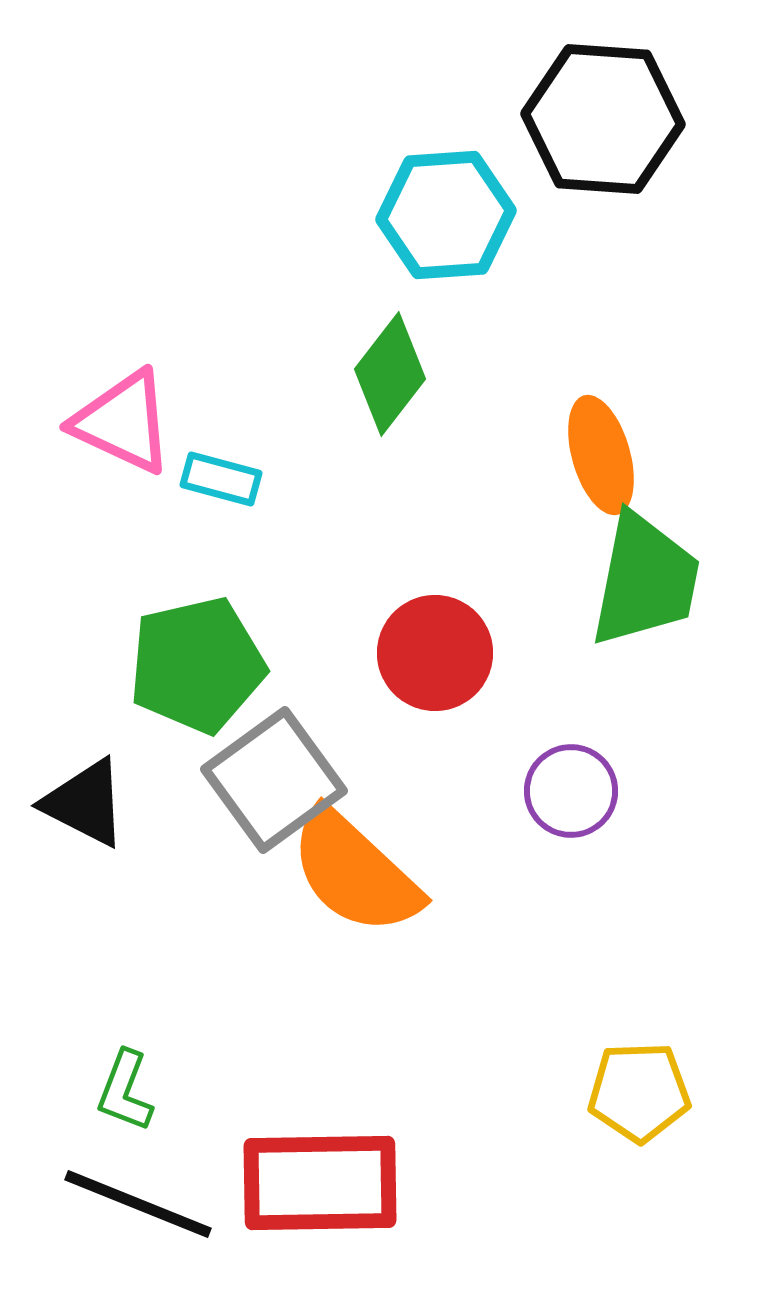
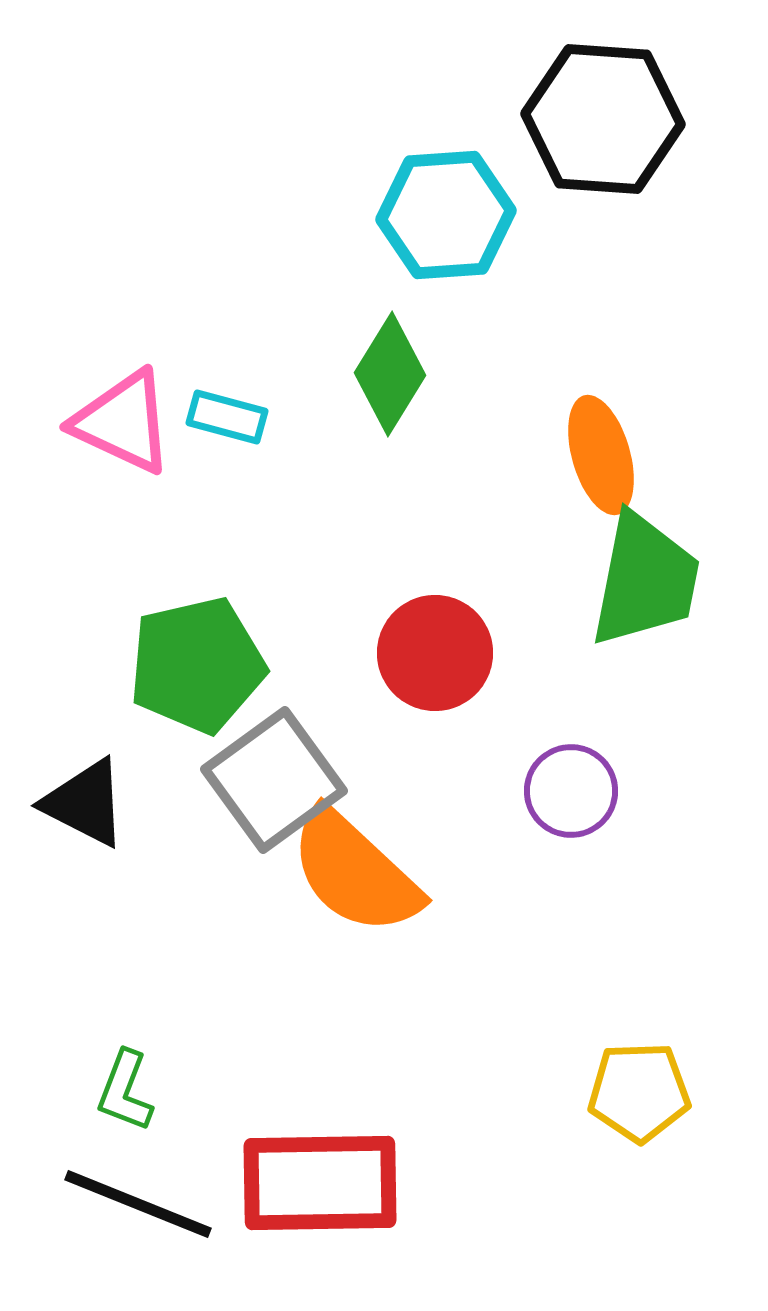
green diamond: rotated 6 degrees counterclockwise
cyan rectangle: moved 6 px right, 62 px up
